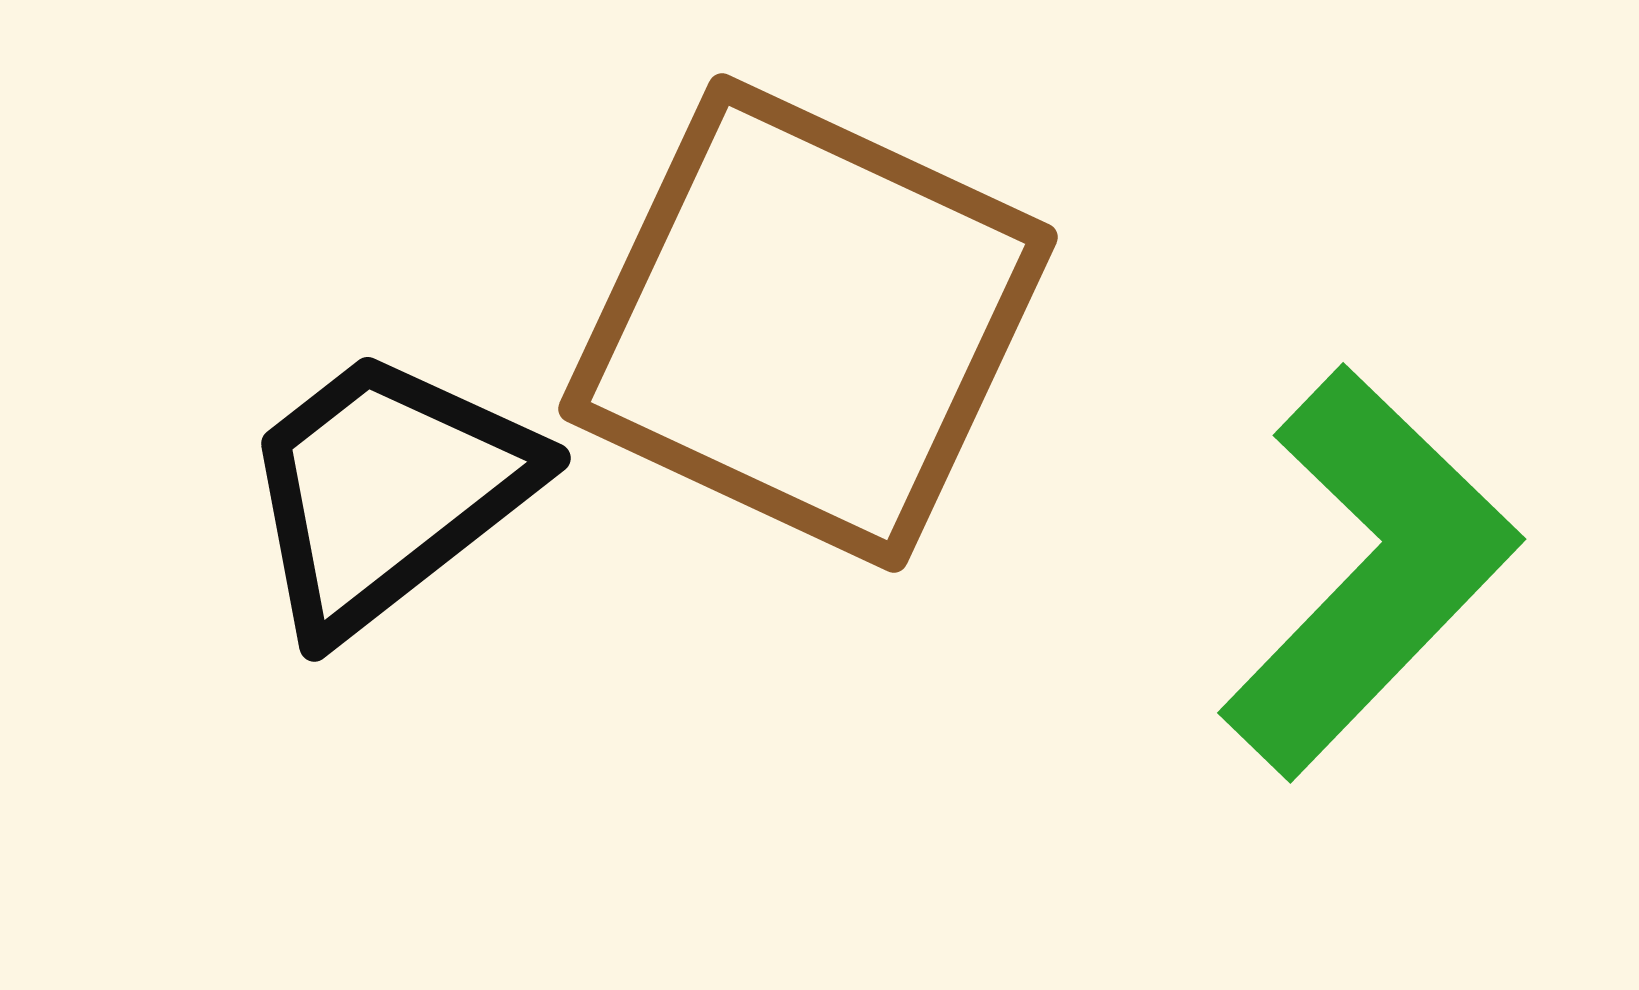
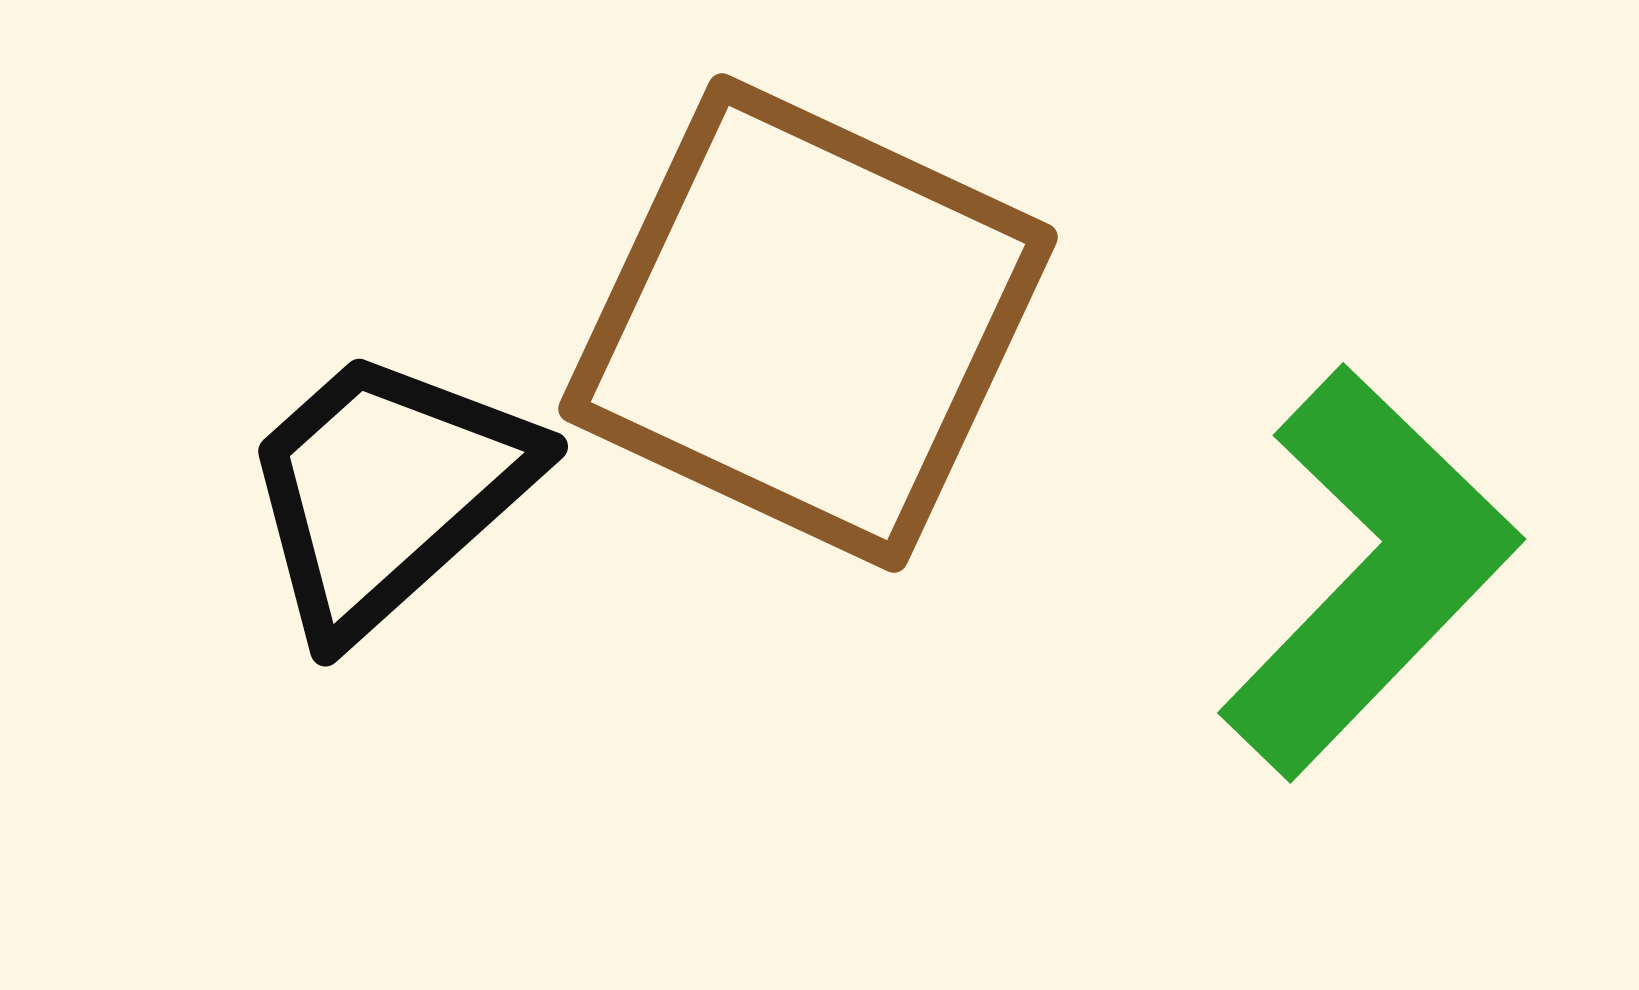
black trapezoid: rotated 4 degrees counterclockwise
